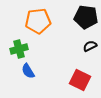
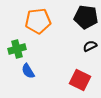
green cross: moved 2 px left
